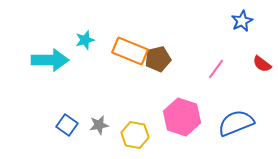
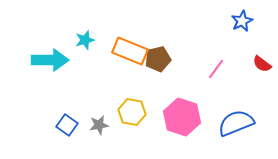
yellow hexagon: moved 3 px left, 23 px up
